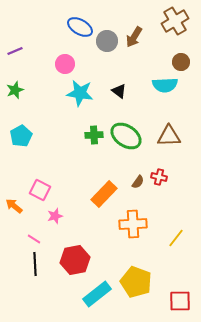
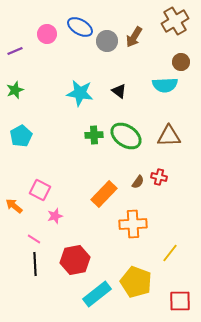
pink circle: moved 18 px left, 30 px up
yellow line: moved 6 px left, 15 px down
